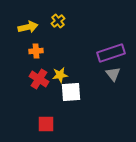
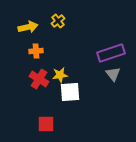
white square: moved 1 px left
